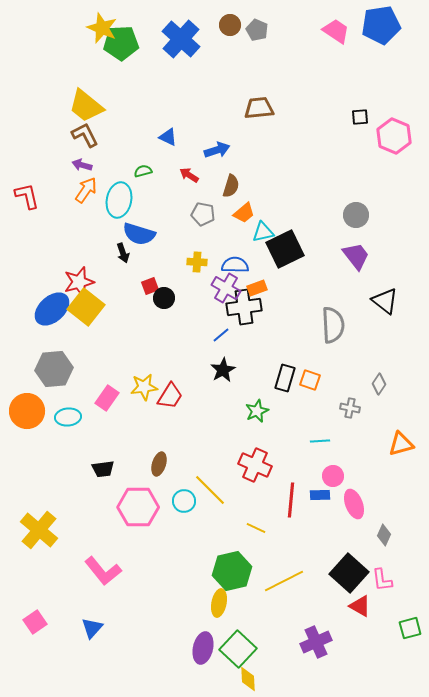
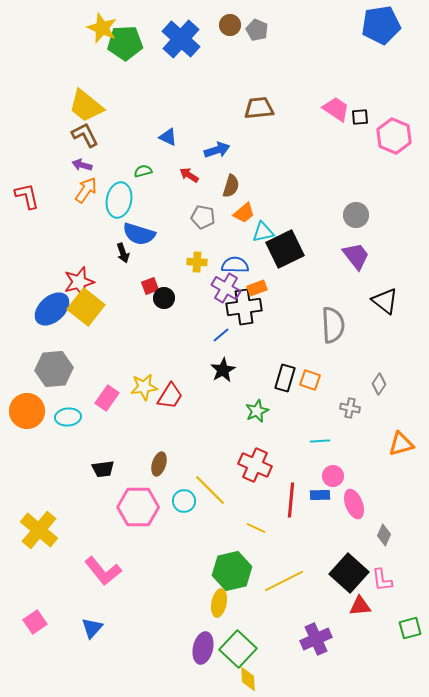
pink trapezoid at (336, 31): moved 78 px down
green pentagon at (121, 43): moved 4 px right
gray pentagon at (203, 214): moved 3 px down
red triangle at (360, 606): rotated 35 degrees counterclockwise
purple cross at (316, 642): moved 3 px up
